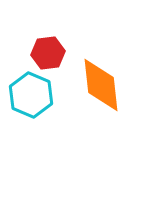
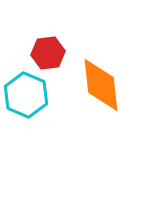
cyan hexagon: moved 5 px left
